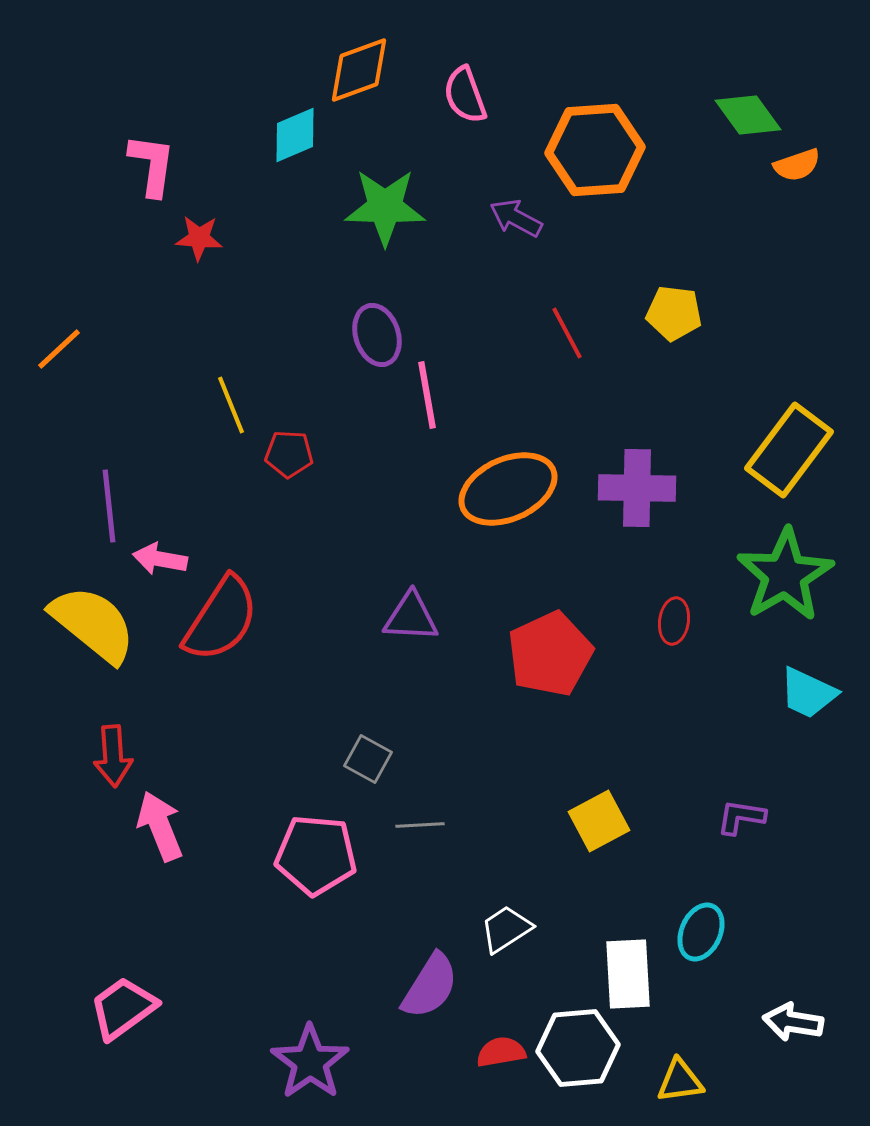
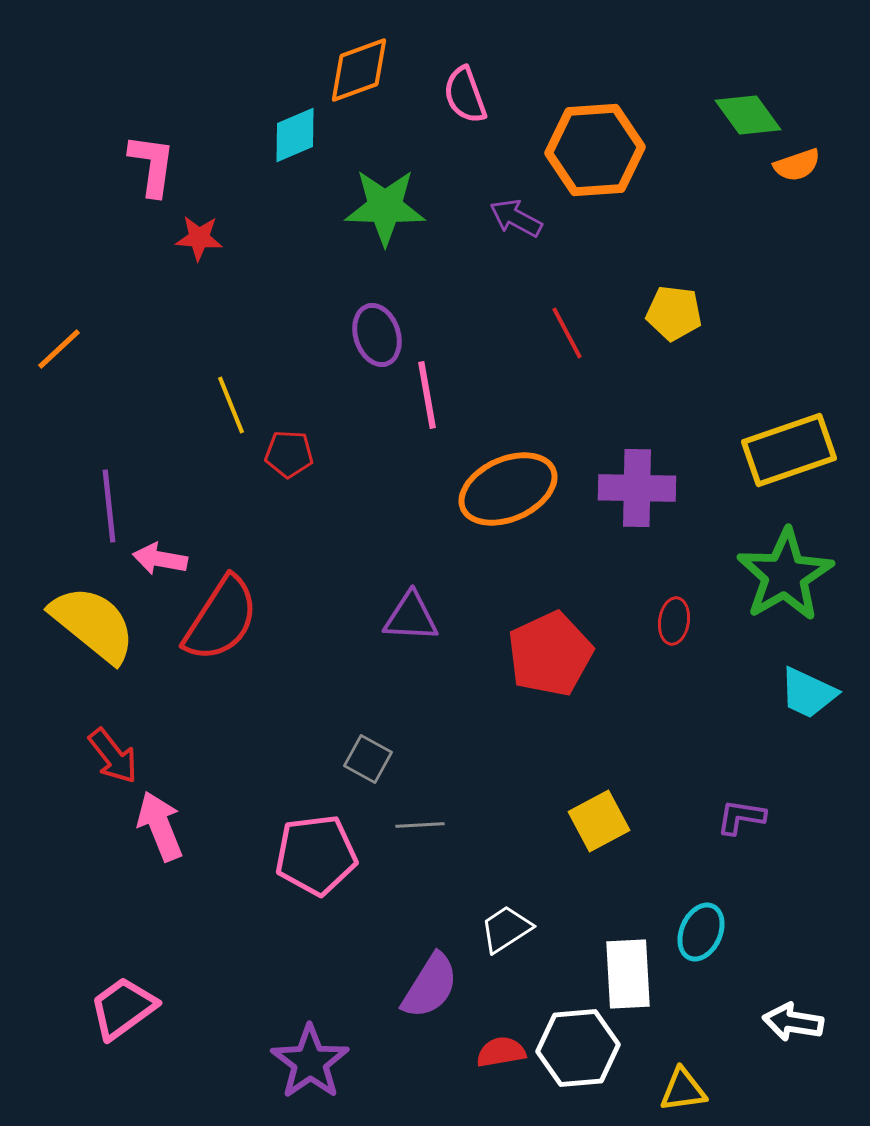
yellow rectangle at (789, 450): rotated 34 degrees clockwise
red arrow at (113, 756): rotated 34 degrees counterclockwise
pink pentagon at (316, 855): rotated 12 degrees counterclockwise
yellow triangle at (680, 1081): moved 3 px right, 9 px down
